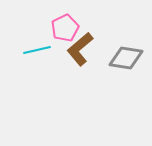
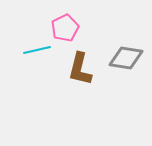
brown L-shape: moved 20 px down; rotated 36 degrees counterclockwise
